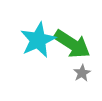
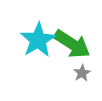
cyan star: rotated 6 degrees counterclockwise
